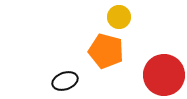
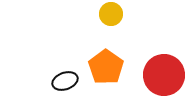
yellow circle: moved 8 px left, 3 px up
orange pentagon: moved 16 px down; rotated 20 degrees clockwise
